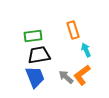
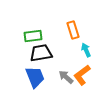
black trapezoid: moved 2 px right, 2 px up
